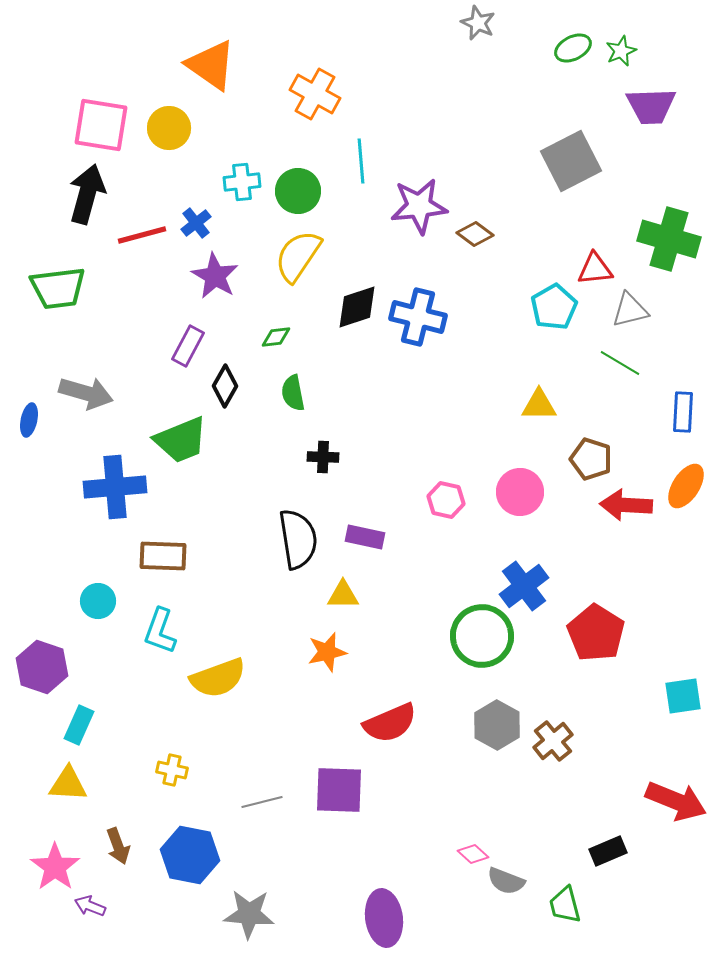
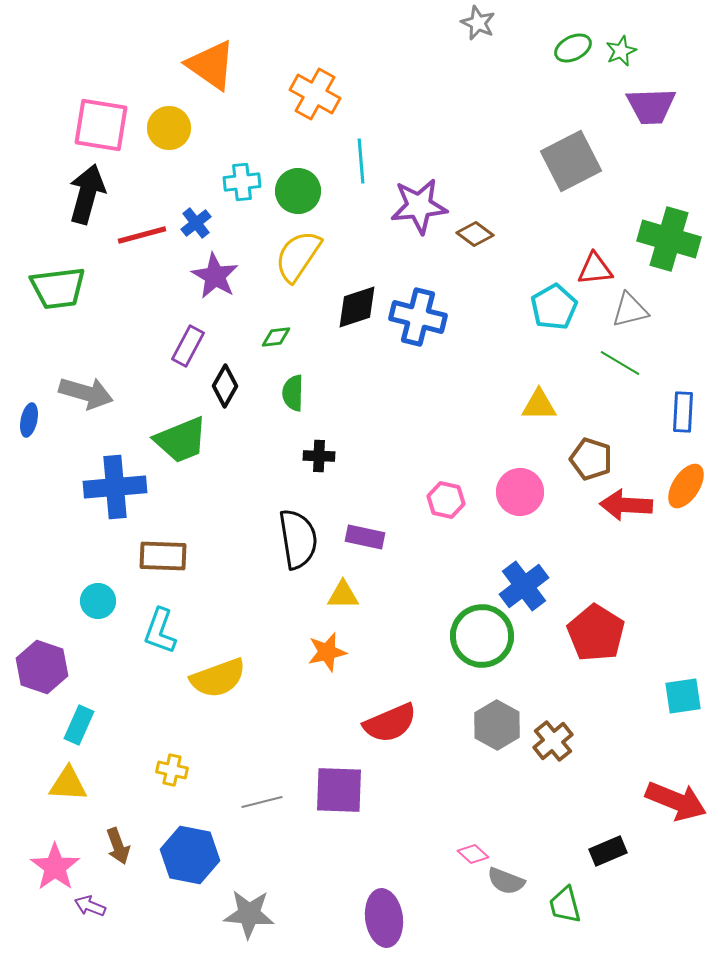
green semicircle at (293, 393): rotated 12 degrees clockwise
black cross at (323, 457): moved 4 px left, 1 px up
